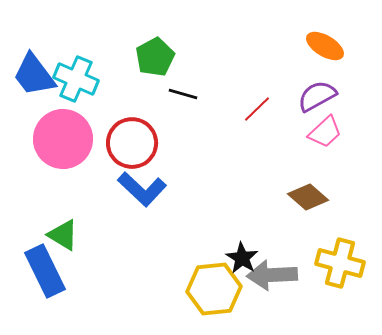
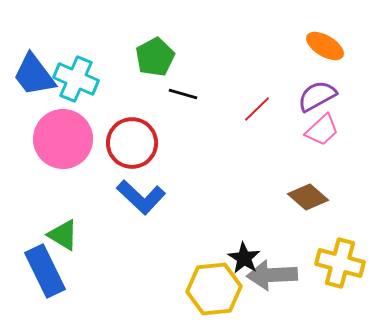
pink trapezoid: moved 3 px left, 2 px up
blue L-shape: moved 1 px left, 8 px down
black star: moved 2 px right
